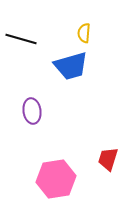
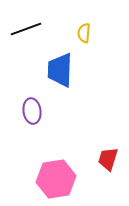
black line: moved 5 px right, 10 px up; rotated 36 degrees counterclockwise
blue trapezoid: moved 11 px left, 4 px down; rotated 108 degrees clockwise
